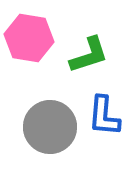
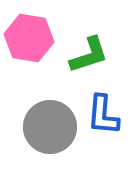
blue L-shape: moved 1 px left, 1 px up
